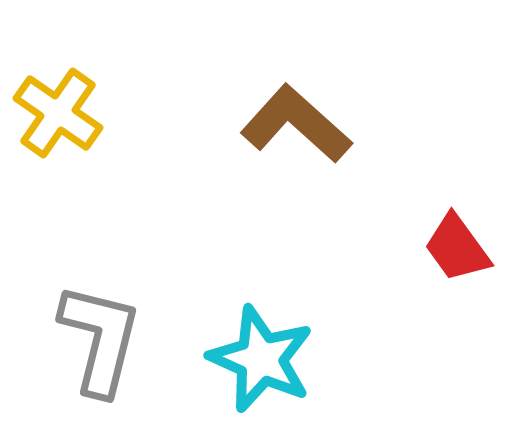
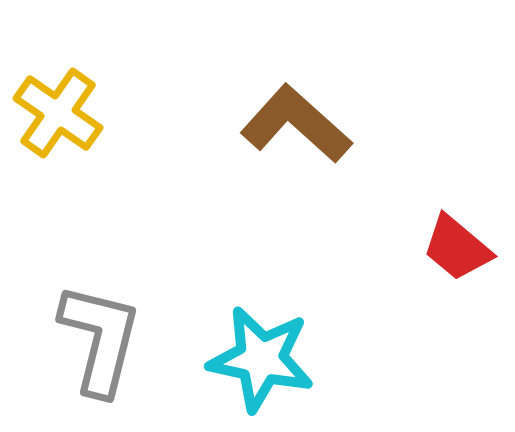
red trapezoid: rotated 14 degrees counterclockwise
cyan star: rotated 12 degrees counterclockwise
